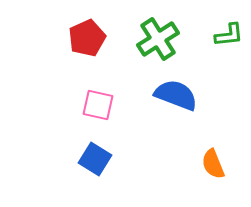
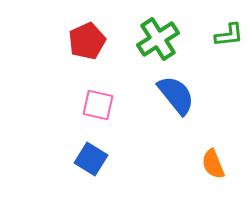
red pentagon: moved 3 px down
blue semicircle: rotated 30 degrees clockwise
blue square: moved 4 px left
